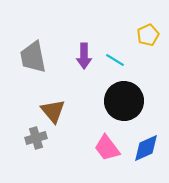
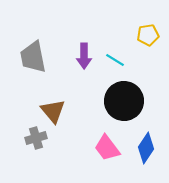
yellow pentagon: rotated 15 degrees clockwise
blue diamond: rotated 32 degrees counterclockwise
